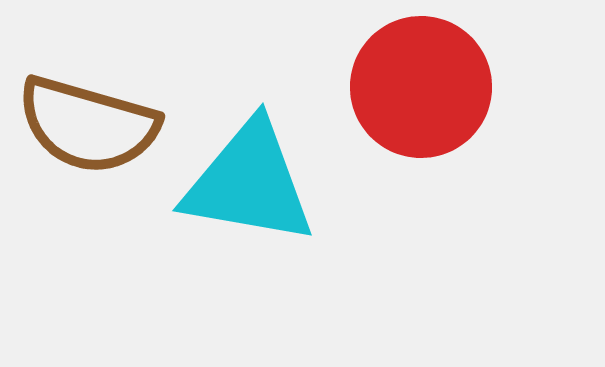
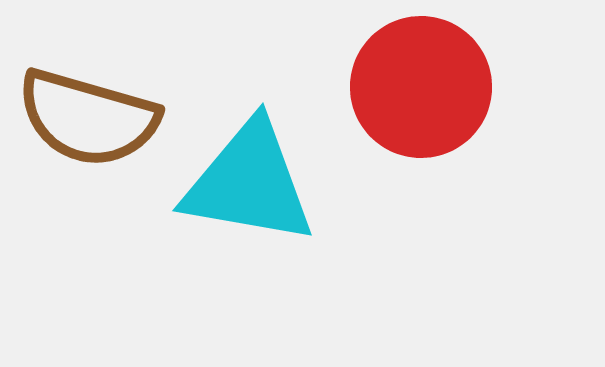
brown semicircle: moved 7 px up
